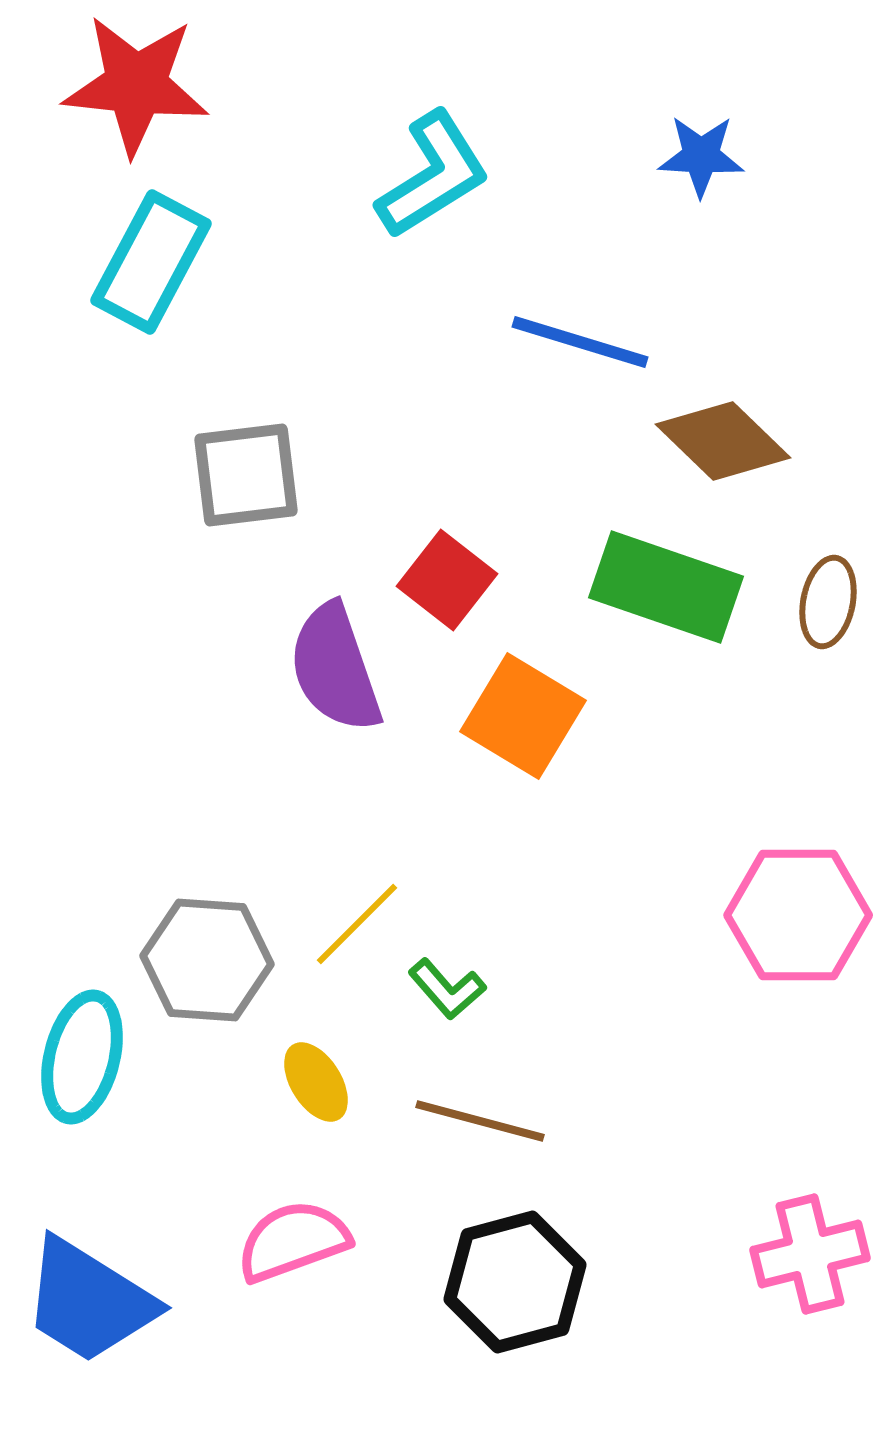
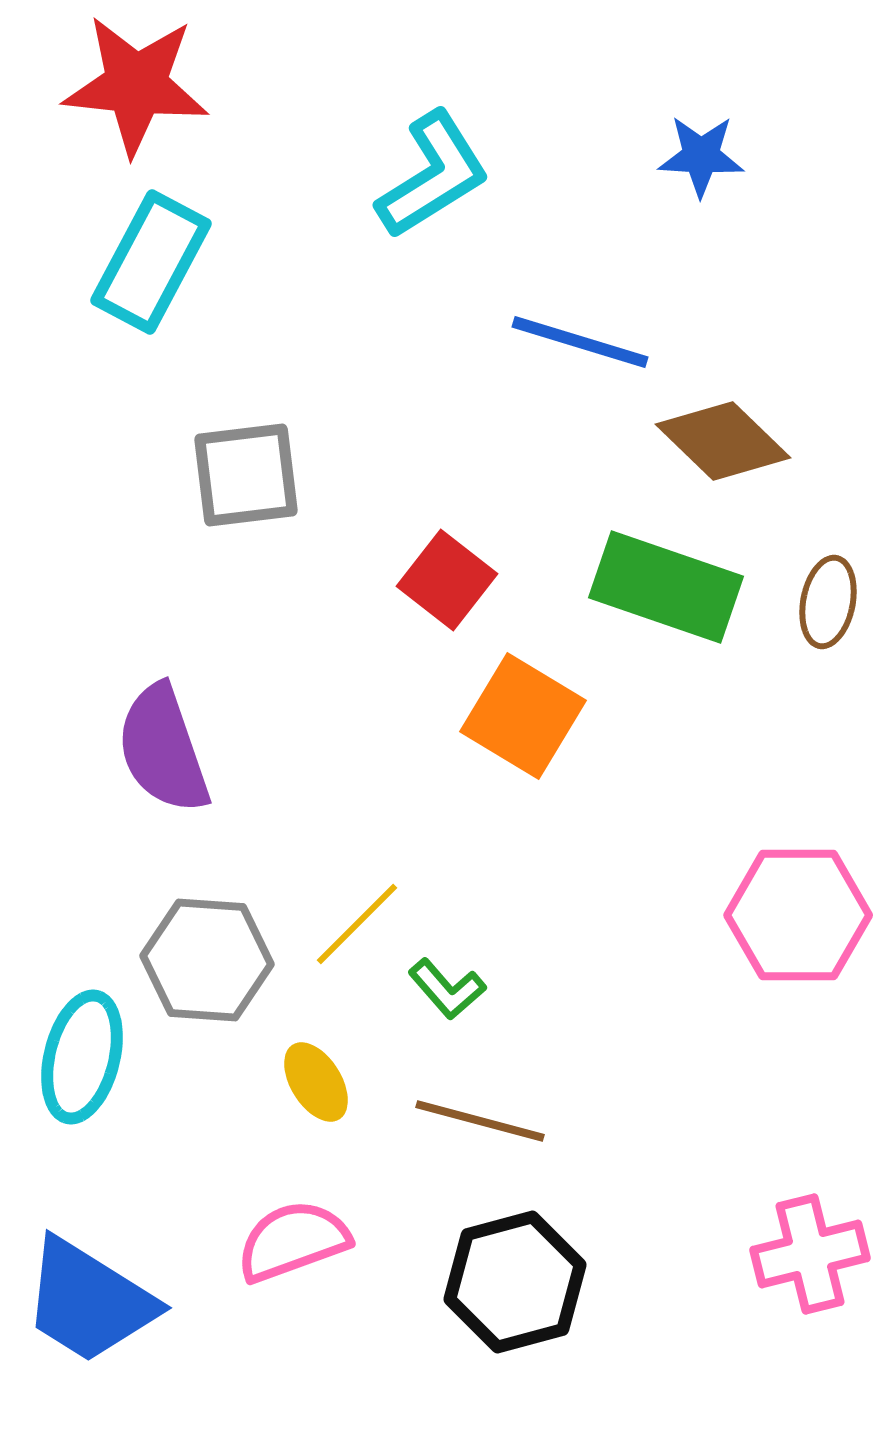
purple semicircle: moved 172 px left, 81 px down
